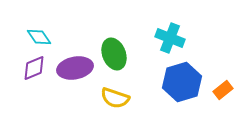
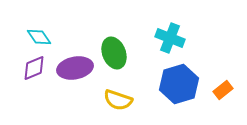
green ellipse: moved 1 px up
blue hexagon: moved 3 px left, 2 px down
yellow semicircle: moved 3 px right, 2 px down
